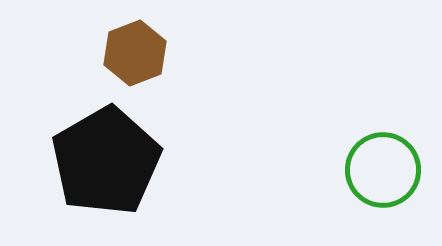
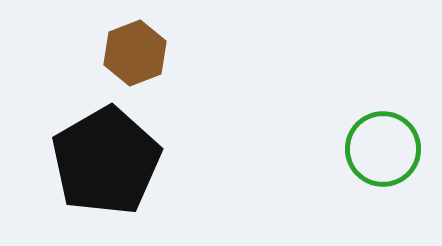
green circle: moved 21 px up
